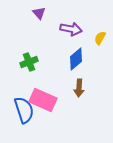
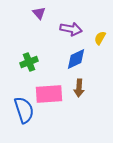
blue diamond: rotated 15 degrees clockwise
pink rectangle: moved 6 px right, 6 px up; rotated 28 degrees counterclockwise
